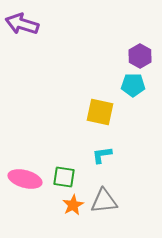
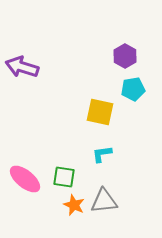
purple arrow: moved 43 px down
purple hexagon: moved 15 px left
cyan pentagon: moved 4 px down; rotated 10 degrees counterclockwise
cyan L-shape: moved 1 px up
pink ellipse: rotated 24 degrees clockwise
orange star: moved 1 px right; rotated 20 degrees counterclockwise
